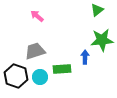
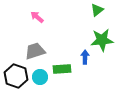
pink arrow: moved 1 px down
